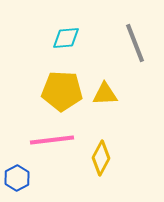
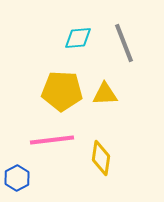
cyan diamond: moved 12 px right
gray line: moved 11 px left
yellow diamond: rotated 20 degrees counterclockwise
